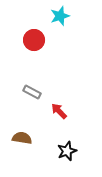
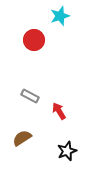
gray rectangle: moved 2 px left, 4 px down
red arrow: rotated 12 degrees clockwise
brown semicircle: rotated 42 degrees counterclockwise
